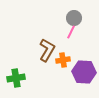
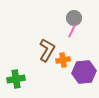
pink line: moved 1 px right, 1 px up
purple hexagon: rotated 10 degrees counterclockwise
green cross: moved 1 px down
